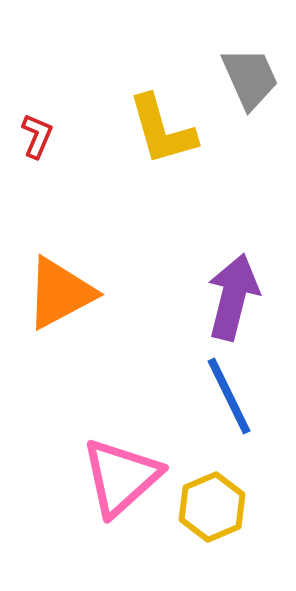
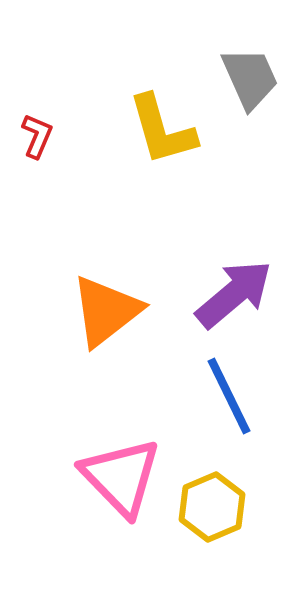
orange triangle: moved 46 px right, 18 px down; rotated 10 degrees counterclockwise
purple arrow: moved 1 px right, 3 px up; rotated 36 degrees clockwise
pink triangle: rotated 32 degrees counterclockwise
